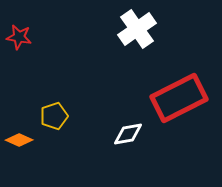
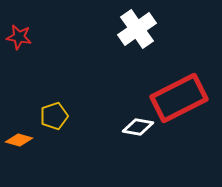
white diamond: moved 10 px right, 7 px up; rotated 20 degrees clockwise
orange diamond: rotated 8 degrees counterclockwise
